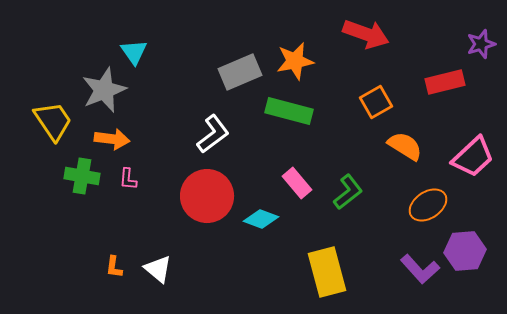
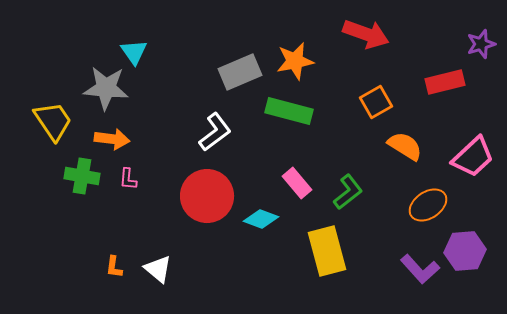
gray star: moved 2 px right, 2 px up; rotated 27 degrees clockwise
white L-shape: moved 2 px right, 2 px up
yellow rectangle: moved 21 px up
